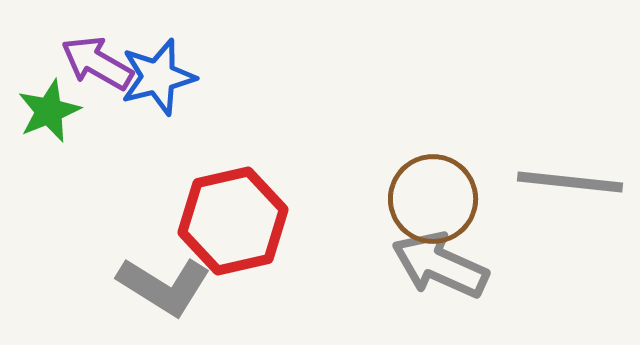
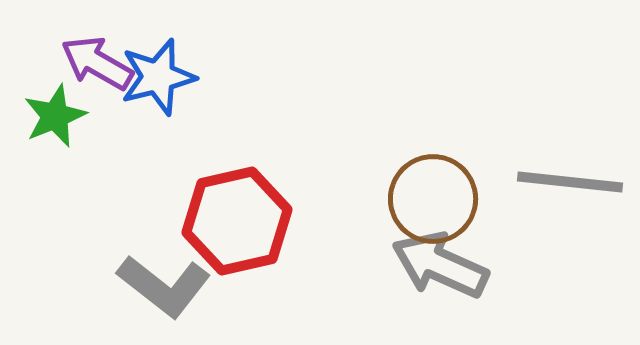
green star: moved 6 px right, 5 px down
red hexagon: moved 4 px right
gray L-shape: rotated 6 degrees clockwise
